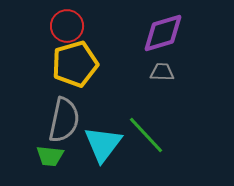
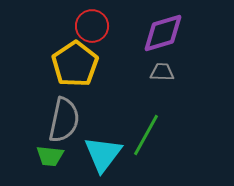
red circle: moved 25 px right
yellow pentagon: rotated 18 degrees counterclockwise
green line: rotated 72 degrees clockwise
cyan triangle: moved 10 px down
